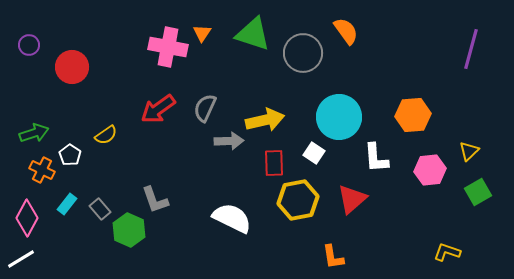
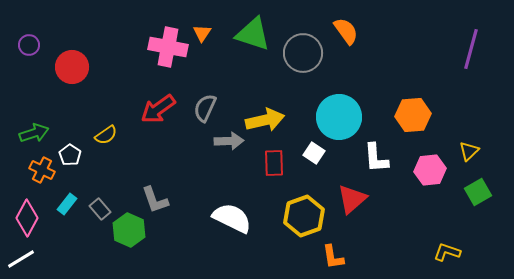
yellow hexagon: moved 6 px right, 16 px down; rotated 9 degrees counterclockwise
